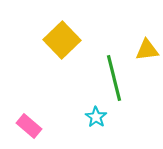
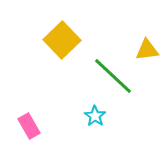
green line: moved 1 px left, 2 px up; rotated 33 degrees counterclockwise
cyan star: moved 1 px left, 1 px up
pink rectangle: rotated 20 degrees clockwise
